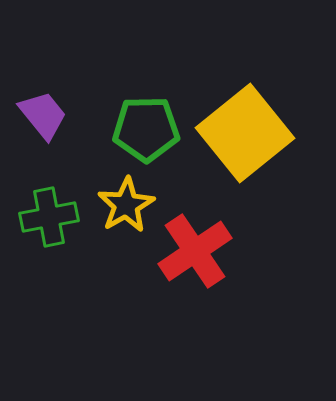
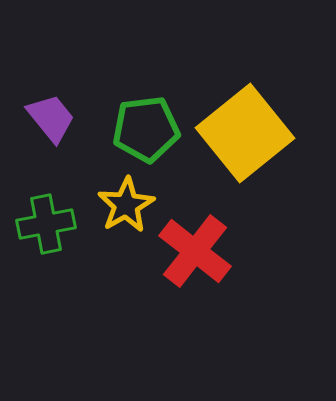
purple trapezoid: moved 8 px right, 3 px down
green pentagon: rotated 6 degrees counterclockwise
green cross: moved 3 px left, 7 px down
red cross: rotated 18 degrees counterclockwise
